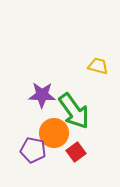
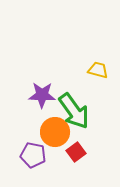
yellow trapezoid: moved 4 px down
orange circle: moved 1 px right, 1 px up
purple pentagon: moved 5 px down
